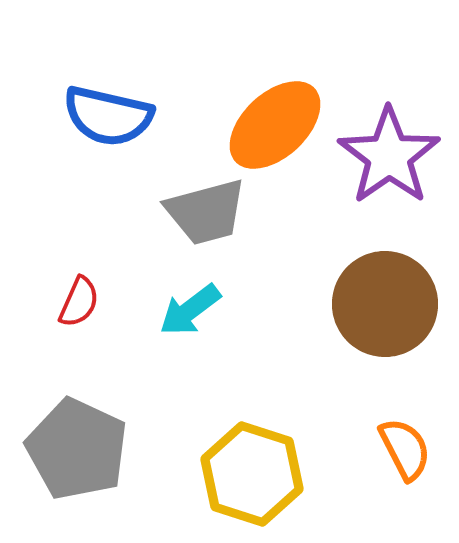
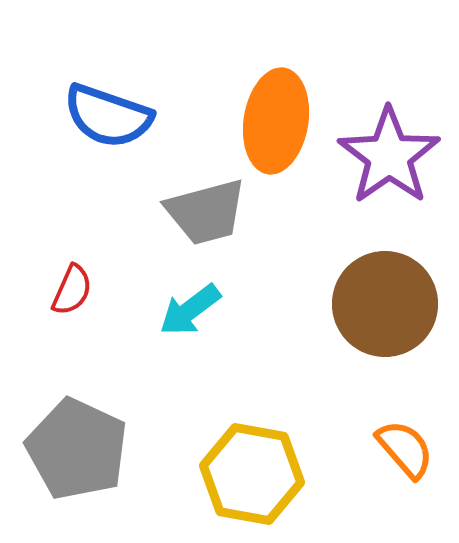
blue semicircle: rotated 6 degrees clockwise
orange ellipse: moved 1 px right, 4 px up; rotated 38 degrees counterclockwise
red semicircle: moved 7 px left, 12 px up
orange semicircle: rotated 14 degrees counterclockwise
yellow hexagon: rotated 8 degrees counterclockwise
